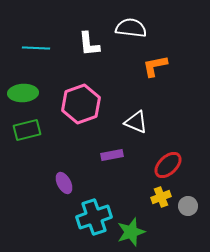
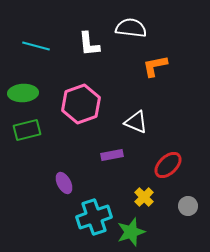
cyan line: moved 2 px up; rotated 12 degrees clockwise
yellow cross: moved 17 px left; rotated 24 degrees counterclockwise
